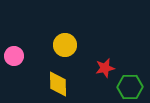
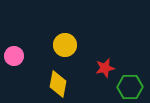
yellow diamond: rotated 12 degrees clockwise
